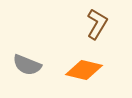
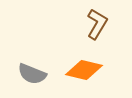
gray semicircle: moved 5 px right, 9 px down
